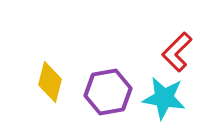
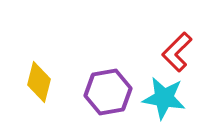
yellow diamond: moved 11 px left
